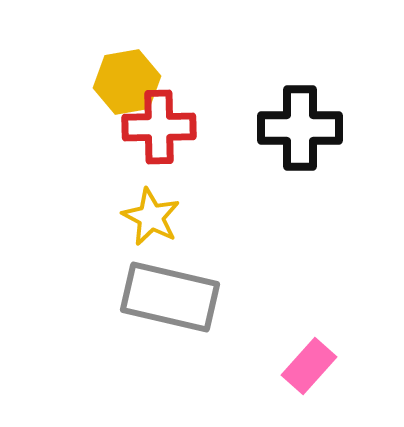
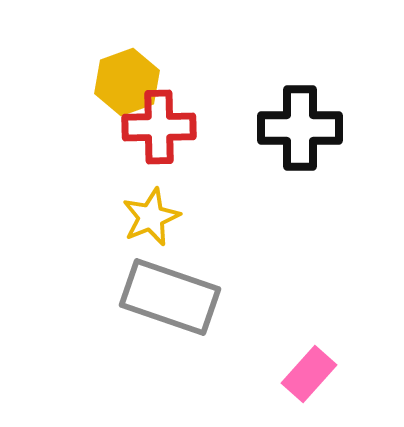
yellow hexagon: rotated 10 degrees counterclockwise
yellow star: rotated 22 degrees clockwise
gray rectangle: rotated 6 degrees clockwise
pink rectangle: moved 8 px down
